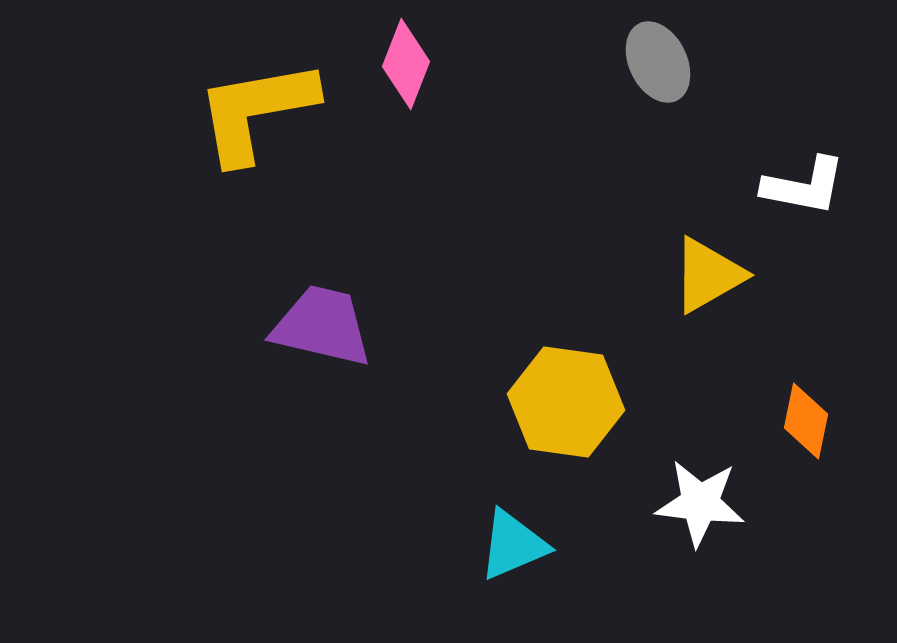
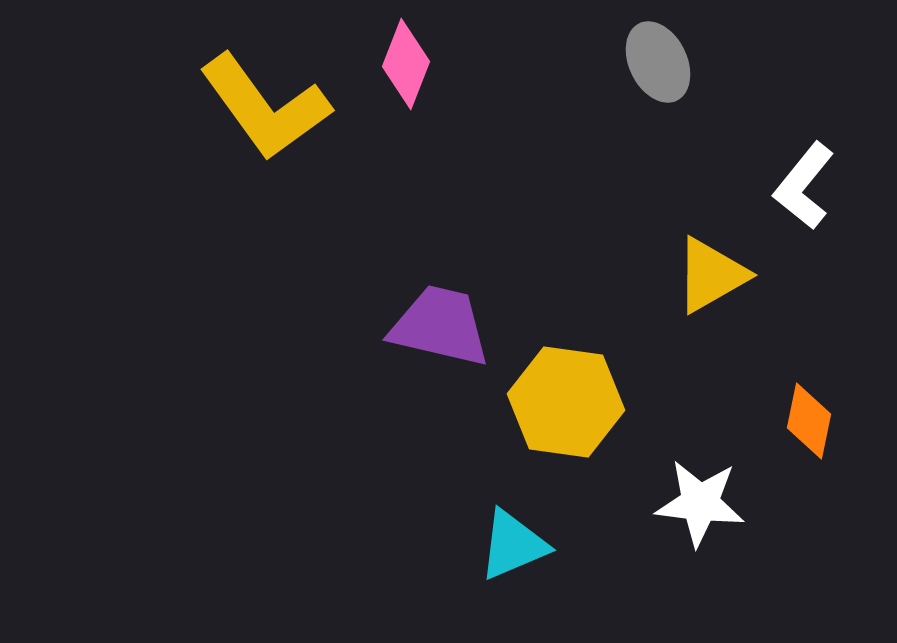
yellow L-shape: moved 9 px right, 4 px up; rotated 116 degrees counterclockwise
white L-shape: rotated 118 degrees clockwise
yellow triangle: moved 3 px right
purple trapezoid: moved 118 px right
orange diamond: moved 3 px right
